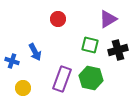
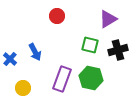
red circle: moved 1 px left, 3 px up
blue cross: moved 2 px left, 2 px up; rotated 24 degrees clockwise
